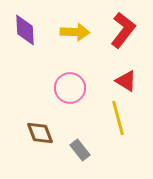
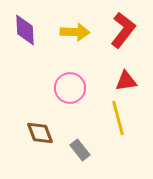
red triangle: rotated 40 degrees counterclockwise
